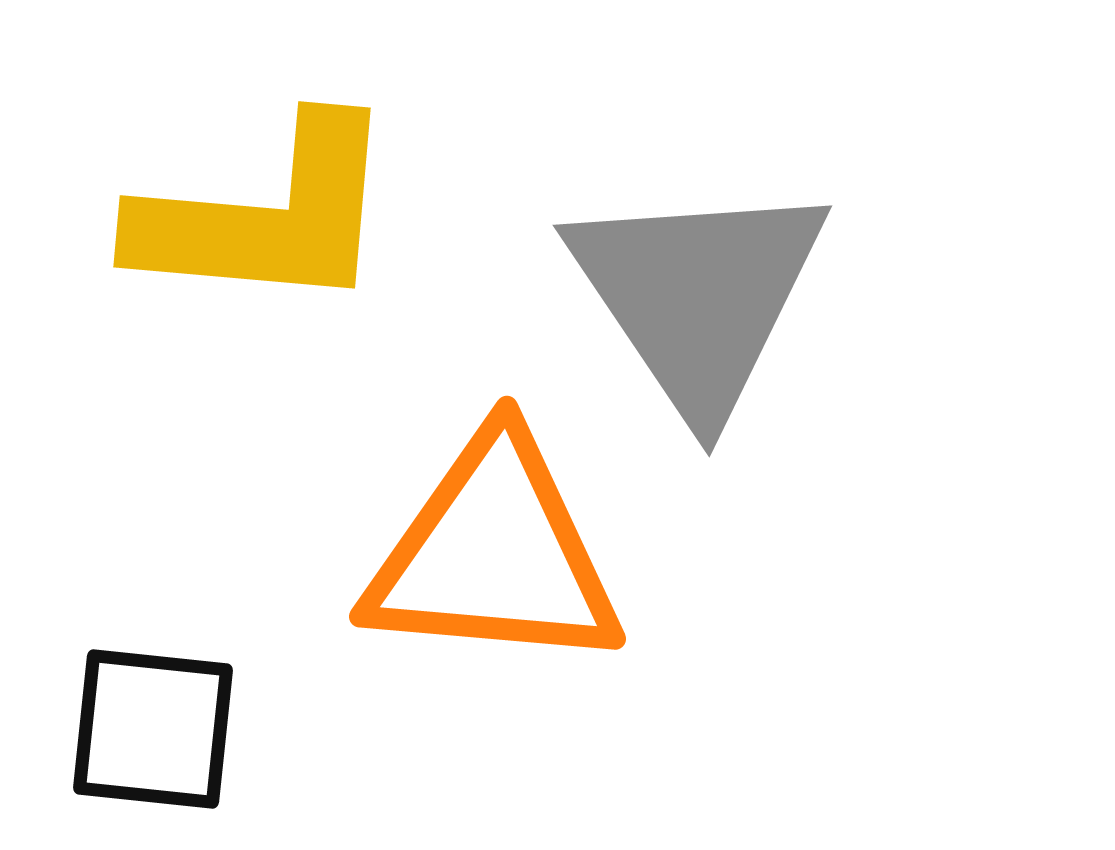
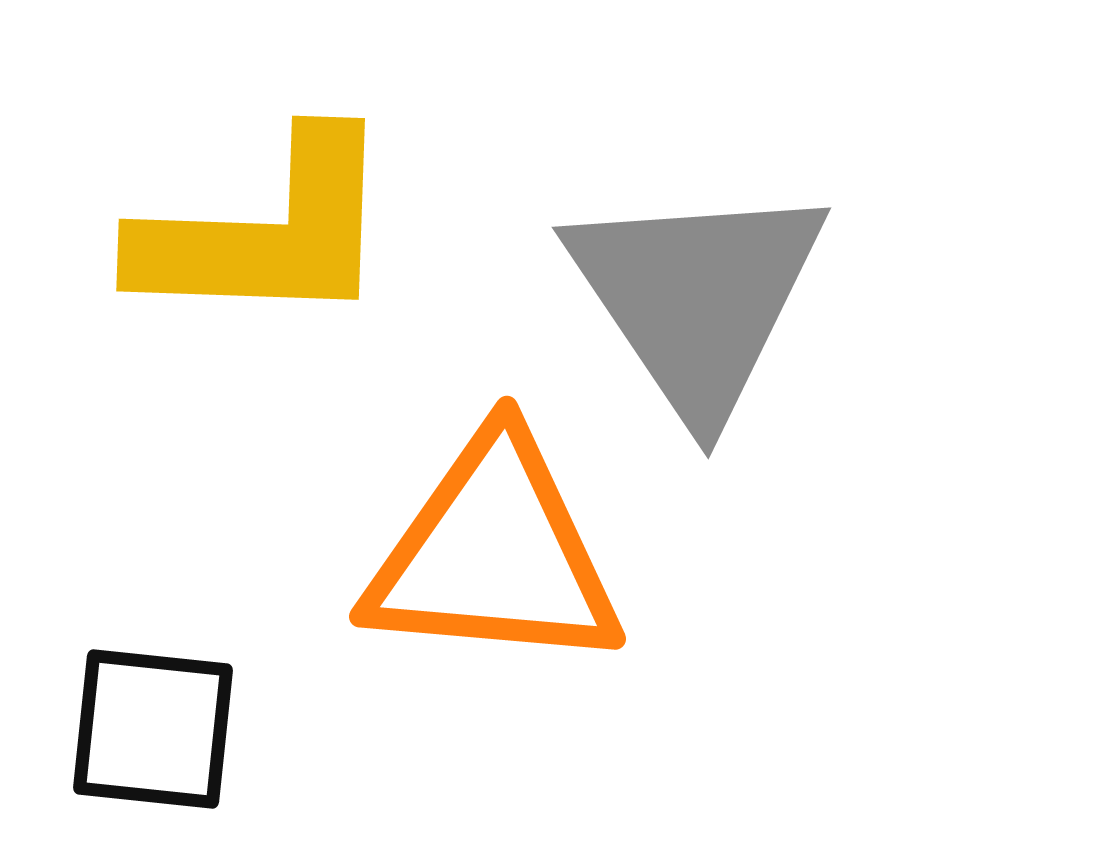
yellow L-shape: moved 16 px down; rotated 3 degrees counterclockwise
gray triangle: moved 1 px left, 2 px down
